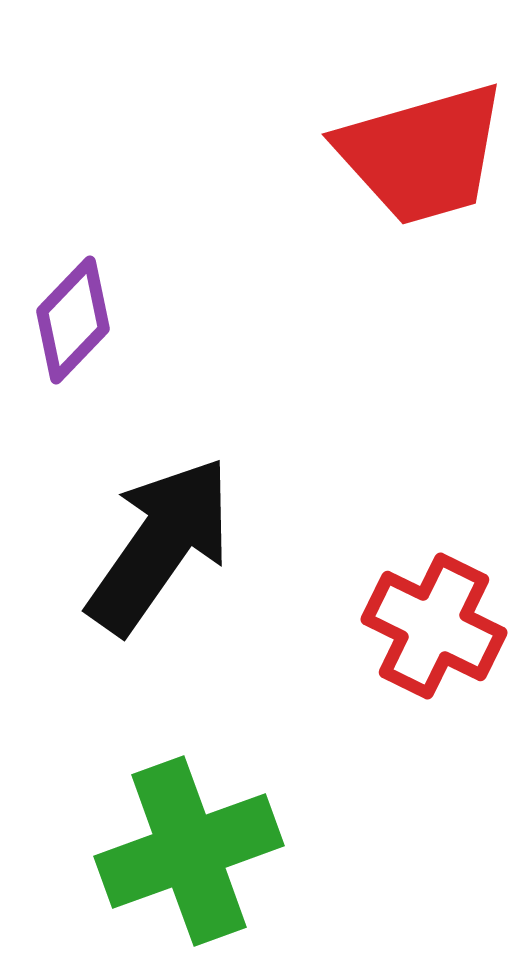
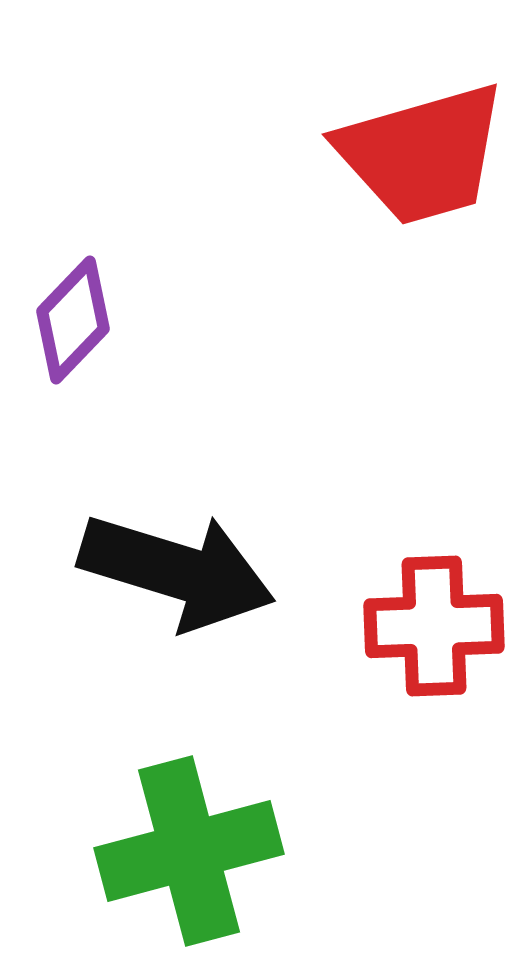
black arrow: moved 17 px right, 26 px down; rotated 72 degrees clockwise
red cross: rotated 28 degrees counterclockwise
green cross: rotated 5 degrees clockwise
